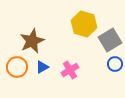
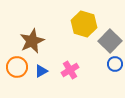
gray square: moved 1 px down; rotated 15 degrees counterclockwise
blue triangle: moved 1 px left, 4 px down
